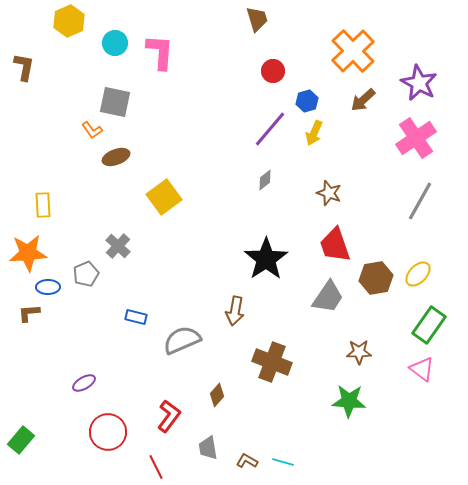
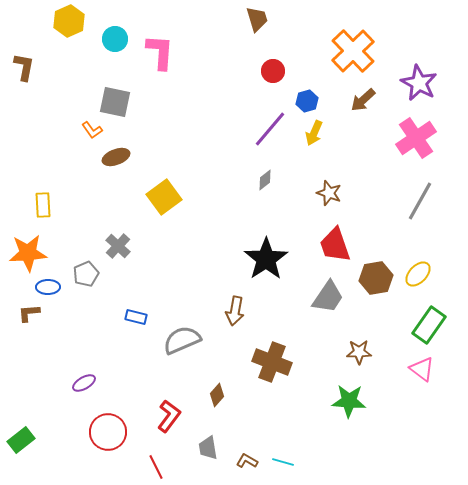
cyan circle at (115, 43): moved 4 px up
green rectangle at (21, 440): rotated 12 degrees clockwise
